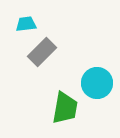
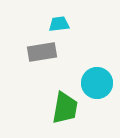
cyan trapezoid: moved 33 px right
gray rectangle: rotated 36 degrees clockwise
